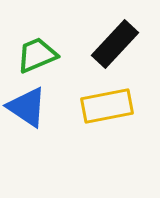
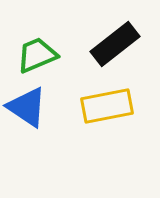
black rectangle: rotated 9 degrees clockwise
